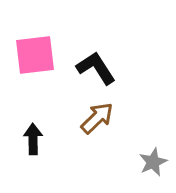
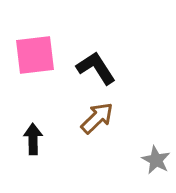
gray star: moved 3 px right, 2 px up; rotated 20 degrees counterclockwise
